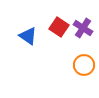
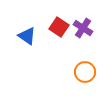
blue triangle: moved 1 px left
orange circle: moved 1 px right, 7 px down
